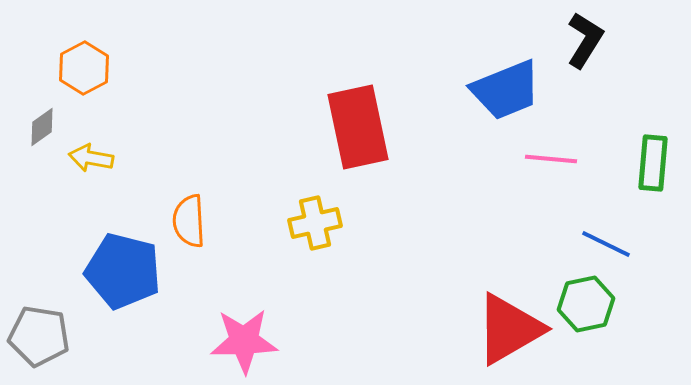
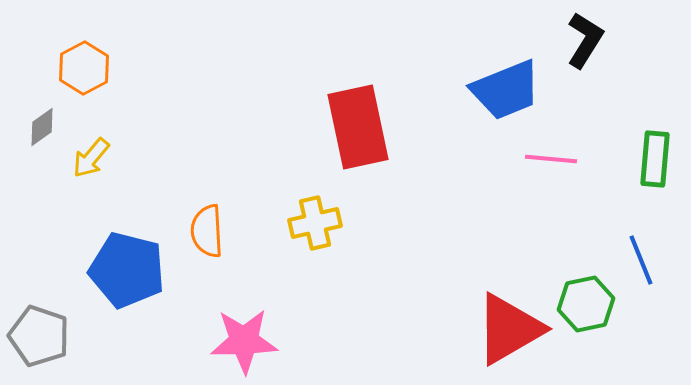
yellow arrow: rotated 60 degrees counterclockwise
green rectangle: moved 2 px right, 4 px up
orange semicircle: moved 18 px right, 10 px down
blue line: moved 35 px right, 16 px down; rotated 42 degrees clockwise
blue pentagon: moved 4 px right, 1 px up
gray pentagon: rotated 10 degrees clockwise
